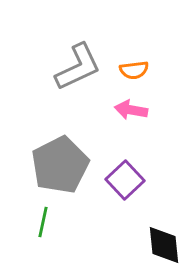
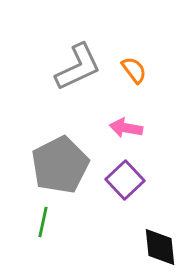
orange semicircle: rotated 120 degrees counterclockwise
pink arrow: moved 5 px left, 18 px down
black diamond: moved 4 px left, 2 px down
